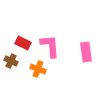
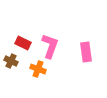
pink L-shape: rotated 25 degrees clockwise
